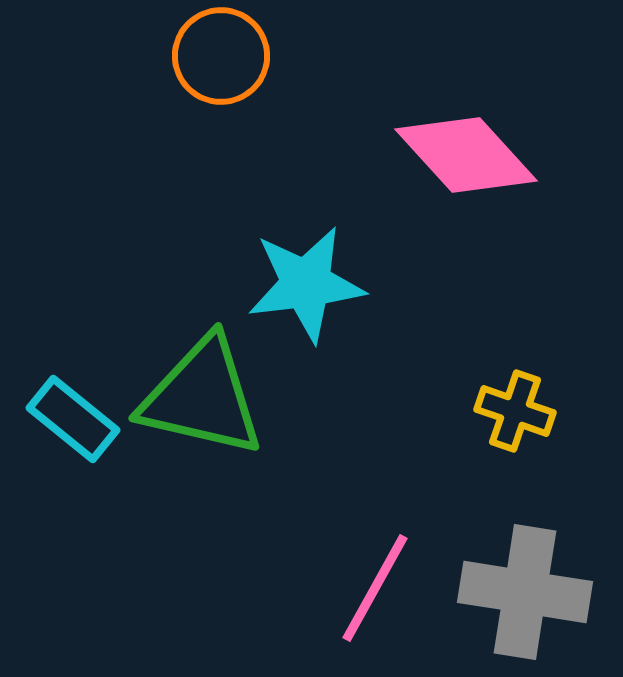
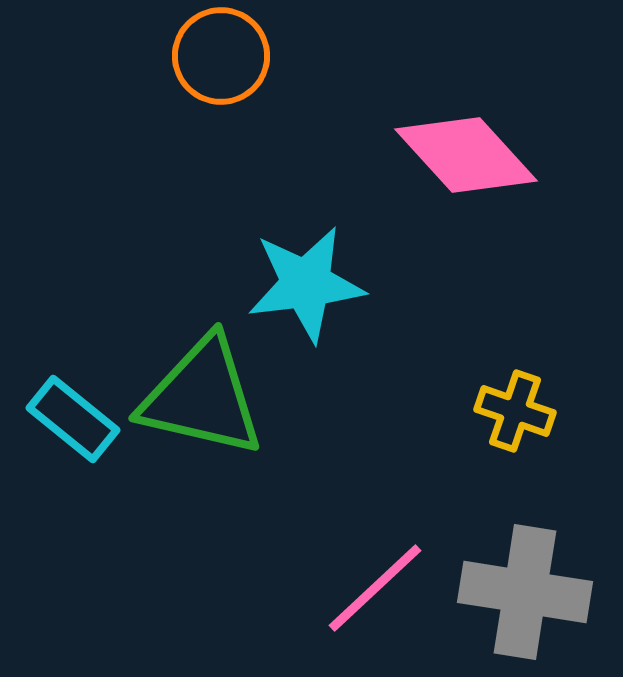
pink line: rotated 18 degrees clockwise
